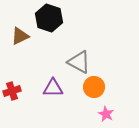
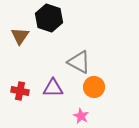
brown triangle: rotated 30 degrees counterclockwise
red cross: moved 8 px right; rotated 30 degrees clockwise
pink star: moved 25 px left, 2 px down
